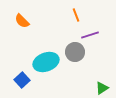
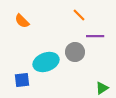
orange line: moved 3 px right; rotated 24 degrees counterclockwise
purple line: moved 5 px right, 1 px down; rotated 18 degrees clockwise
blue square: rotated 35 degrees clockwise
